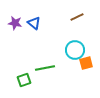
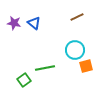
purple star: moved 1 px left
orange square: moved 3 px down
green square: rotated 16 degrees counterclockwise
